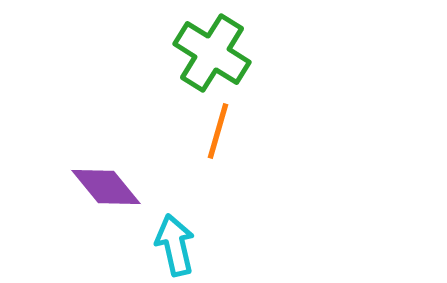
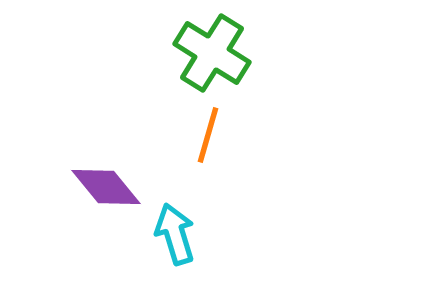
orange line: moved 10 px left, 4 px down
cyan arrow: moved 11 px up; rotated 4 degrees counterclockwise
